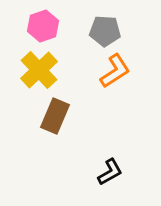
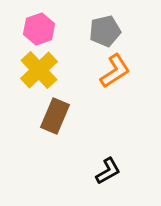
pink hexagon: moved 4 px left, 3 px down
gray pentagon: rotated 16 degrees counterclockwise
black L-shape: moved 2 px left, 1 px up
